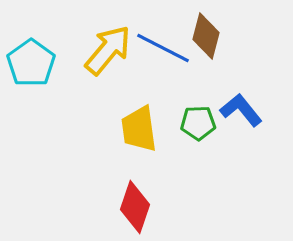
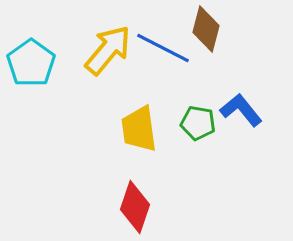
brown diamond: moved 7 px up
green pentagon: rotated 12 degrees clockwise
